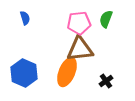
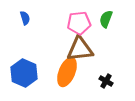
black cross: rotated 24 degrees counterclockwise
